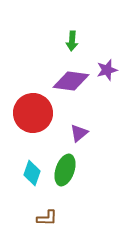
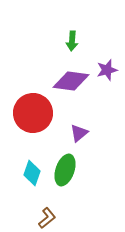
brown L-shape: rotated 40 degrees counterclockwise
